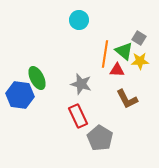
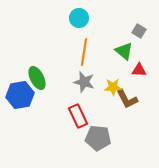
cyan circle: moved 2 px up
gray square: moved 7 px up
orange line: moved 21 px left, 2 px up
yellow star: moved 27 px left, 26 px down
red triangle: moved 22 px right
gray star: moved 3 px right, 2 px up
blue hexagon: rotated 16 degrees counterclockwise
gray pentagon: moved 2 px left; rotated 25 degrees counterclockwise
